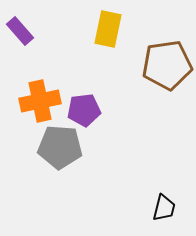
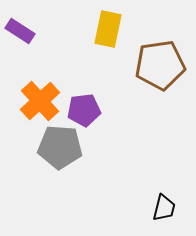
purple rectangle: rotated 16 degrees counterclockwise
brown pentagon: moved 7 px left
orange cross: rotated 30 degrees counterclockwise
